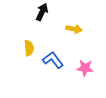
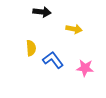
black arrow: rotated 72 degrees clockwise
yellow semicircle: moved 2 px right
